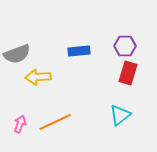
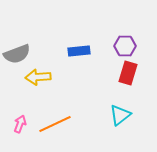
orange line: moved 2 px down
